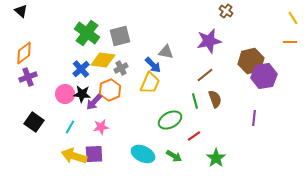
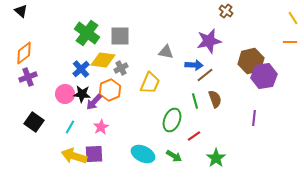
gray square: rotated 15 degrees clockwise
blue arrow: moved 41 px right; rotated 42 degrees counterclockwise
green ellipse: moved 2 px right; rotated 40 degrees counterclockwise
pink star: rotated 21 degrees counterclockwise
